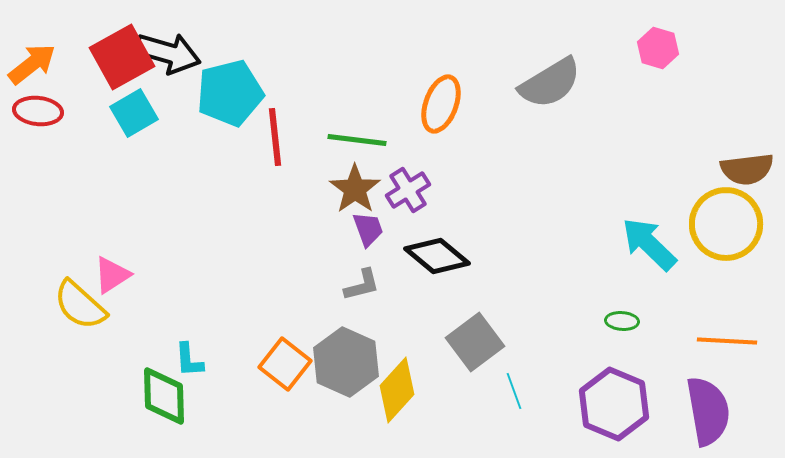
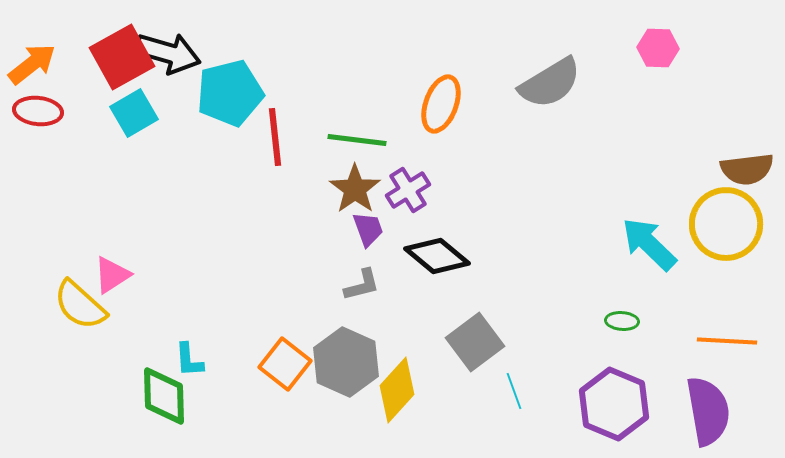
pink hexagon: rotated 15 degrees counterclockwise
